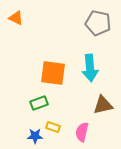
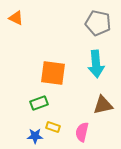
cyan arrow: moved 6 px right, 4 px up
